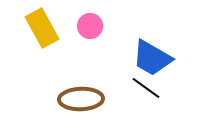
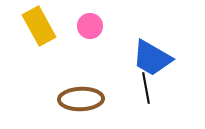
yellow rectangle: moved 3 px left, 2 px up
black line: rotated 44 degrees clockwise
